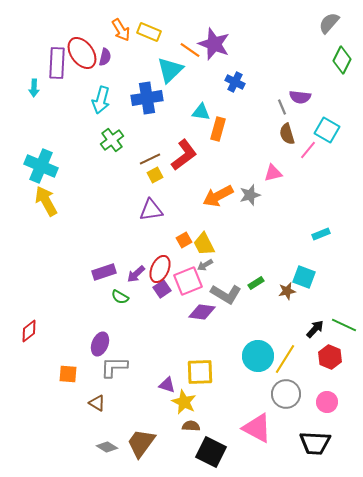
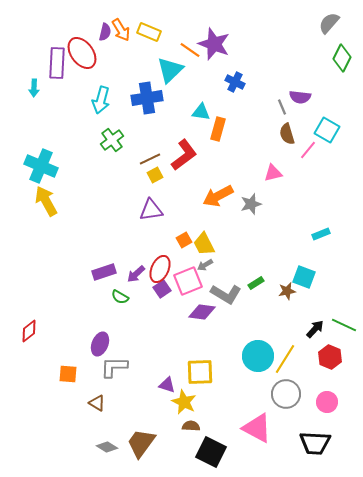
purple semicircle at (105, 57): moved 25 px up
green diamond at (342, 60): moved 2 px up
gray star at (250, 195): moved 1 px right, 9 px down
